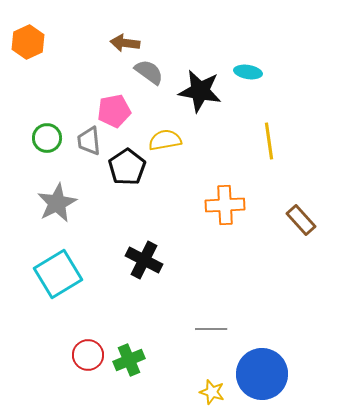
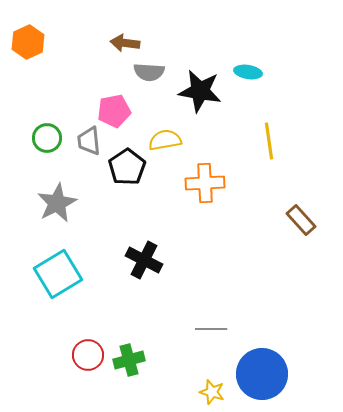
gray semicircle: rotated 148 degrees clockwise
orange cross: moved 20 px left, 22 px up
green cross: rotated 8 degrees clockwise
